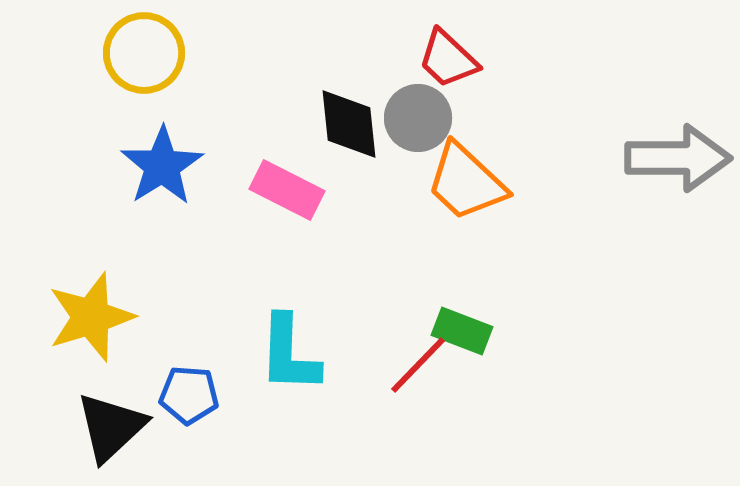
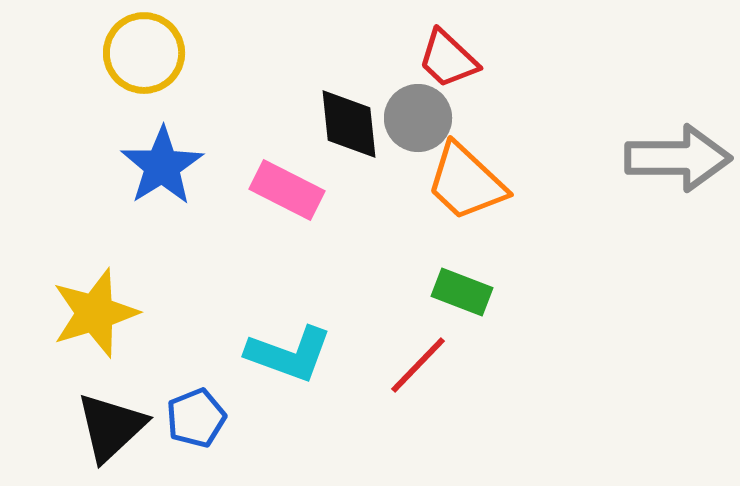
yellow star: moved 4 px right, 4 px up
green rectangle: moved 39 px up
cyan L-shape: rotated 72 degrees counterclockwise
blue pentagon: moved 7 px right, 23 px down; rotated 26 degrees counterclockwise
